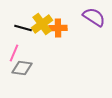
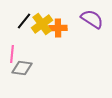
purple semicircle: moved 2 px left, 2 px down
black line: moved 1 px right, 7 px up; rotated 66 degrees counterclockwise
pink line: moved 2 px left, 1 px down; rotated 18 degrees counterclockwise
